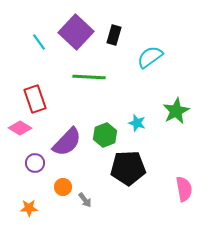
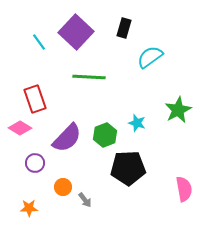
black rectangle: moved 10 px right, 7 px up
green star: moved 2 px right, 1 px up
purple semicircle: moved 4 px up
